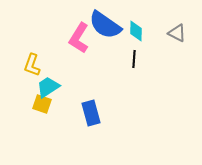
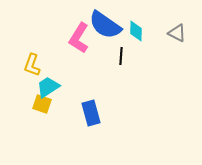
black line: moved 13 px left, 3 px up
